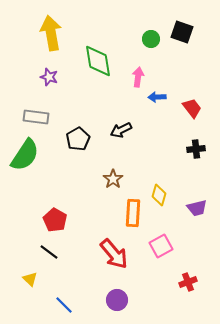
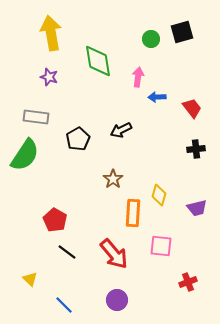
black square: rotated 35 degrees counterclockwise
pink square: rotated 35 degrees clockwise
black line: moved 18 px right
